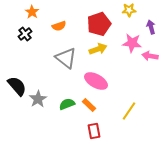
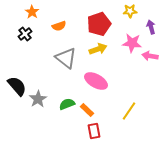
yellow star: moved 1 px right, 1 px down
orange rectangle: moved 2 px left, 5 px down
